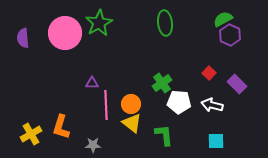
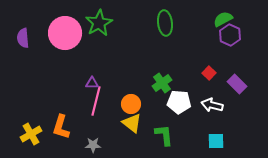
pink line: moved 10 px left, 4 px up; rotated 16 degrees clockwise
